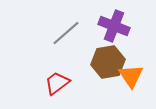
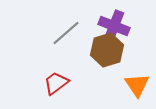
brown hexagon: moved 1 px left, 12 px up; rotated 8 degrees counterclockwise
orange triangle: moved 6 px right, 9 px down
red trapezoid: moved 1 px left
